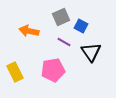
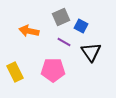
pink pentagon: rotated 10 degrees clockwise
